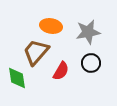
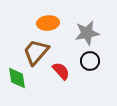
orange ellipse: moved 3 px left, 3 px up; rotated 15 degrees counterclockwise
gray star: moved 1 px left, 1 px down
black circle: moved 1 px left, 2 px up
red semicircle: rotated 72 degrees counterclockwise
